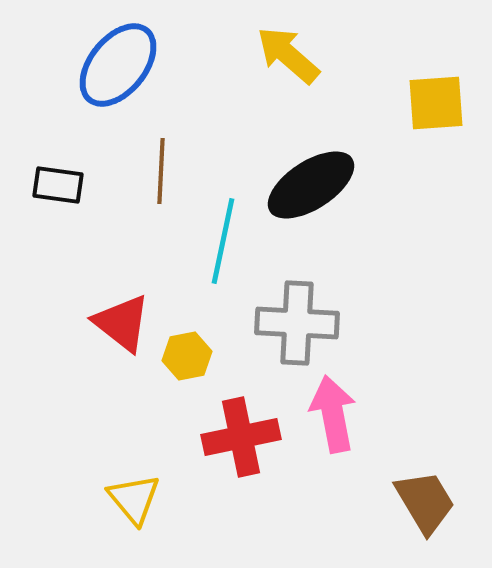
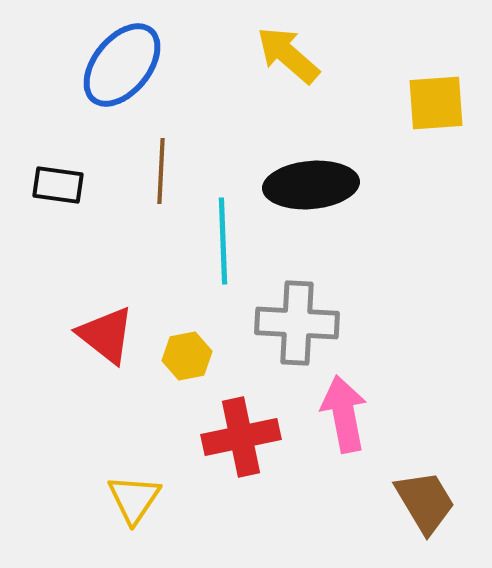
blue ellipse: moved 4 px right
black ellipse: rotated 28 degrees clockwise
cyan line: rotated 14 degrees counterclockwise
red triangle: moved 16 px left, 12 px down
pink arrow: moved 11 px right
yellow triangle: rotated 14 degrees clockwise
